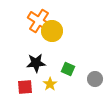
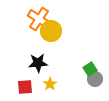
orange cross: moved 2 px up
yellow circle: moved 1 px left
black star: moved 2 px right
green square: moved 22 px right; rotated 32 degrees clockwise
